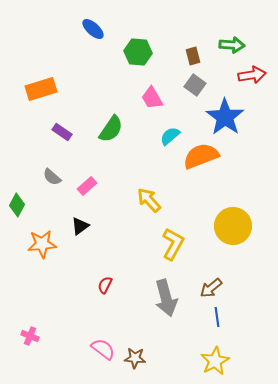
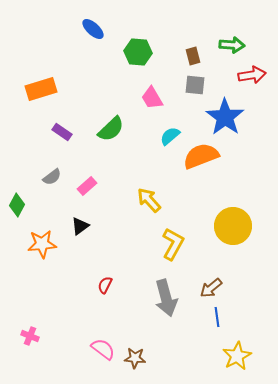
gray square: rotated 30 degrees counterclockwise
green semicircle: rotated 12 degrees clockwise
gray semicircle: rotated 78 degrees counterclockwise
yellow star: moved 22 px right, 5 px up
